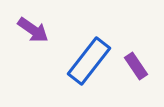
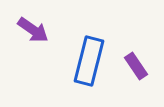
blue rectangle: rotated 24 degrees counterclockwise
